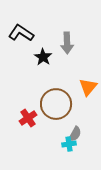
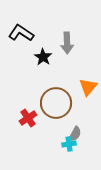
brown circle: moved 1 px up
